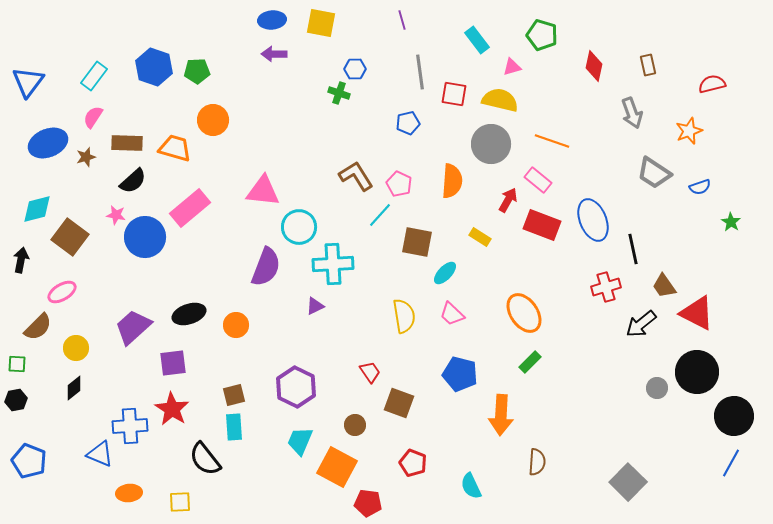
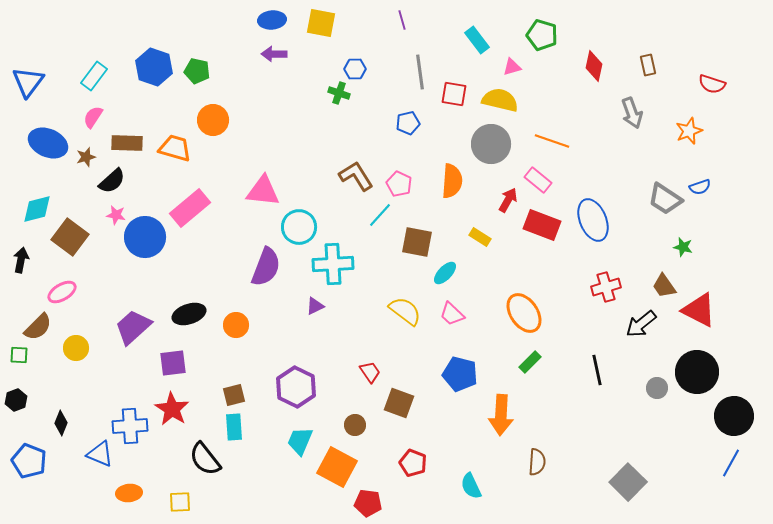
green pentagon at (197, 71): rotated 15 degrees clockwise
red semicircle at (712, 84): rotated 148 degrees counterclockwise
blue ellipse at (48, 143): rotated 45 degrees clockwise
gray trapezoid at (654, 173): moved 11 px right, 26 px down
black semicircle at (133, 181): moved 21 px left
green star at (731, 222): moved 48 px left, 25 px down; rotated 18 degrees counterclockwise
black line at (633, 249): moved 36 px left, 121 px down
red triangle at (697, 313): moved 2 px right, 3 px up
yellow semicircle at (404, 316): moved 1 px right, 5 px up; rotated 44 degrees counterclockwise
green square at (17, 364): moved 2 px right, 9 px up
black diamond at (74, 388): moved 13 px left, 35 px down; rotated 30 degrees counterclockwise
black hexagon at (16, 400): rotated 10 degrees counterclockwise
